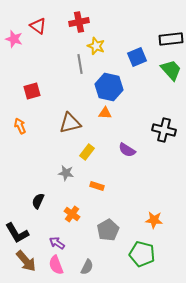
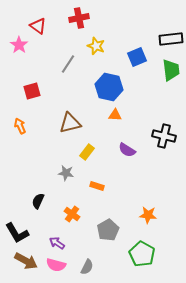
red cross: moved 4 px up
pink star: moved 5 px right, 6 px down; rotated 18 degrees clockwise
gray line: moved 12 px left; rotated 42 degrees clockwise
green trapezoid: rotated 35 degrees clockwise
orange triangle: moved 10 px right, 2 px down
black cross: moved 6 px down
orange star: moved 6 px left, 5 px up
green pentagon: rotated 15 degrees clockwise
brown arrow: rotated 20 degrees counterclockwise
pink semicircle: rotated 54 degrees counterclockwise
